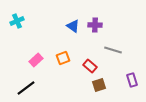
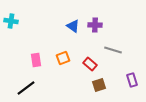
cyan cross: moved 6 px left; rotated 32 degrees clockwise
pink rectangle: rotated 56 degrees counterclockwise
red rectangle: moved 2 px up
